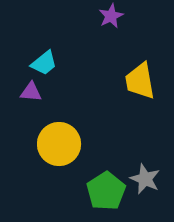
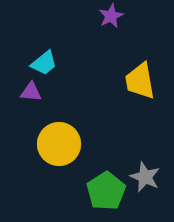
gray star: moved 2 px up
